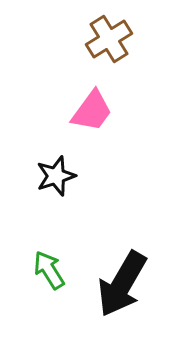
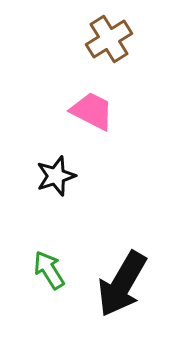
pink trapezoid: rotated 99 degrees counterclockwise
